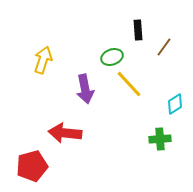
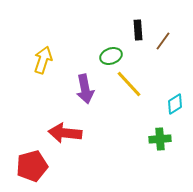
brown line: moved 1 px left, 6 px up
green ellipse: moved 1 px left, 1 px up
